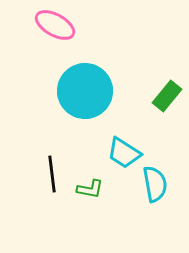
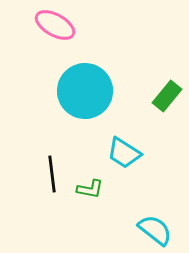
cyan semicircle: moved 46 px down; rotated 42 degrees counterclockwise
